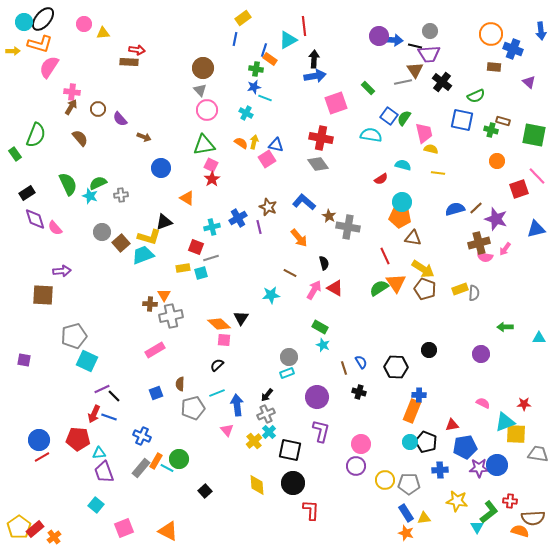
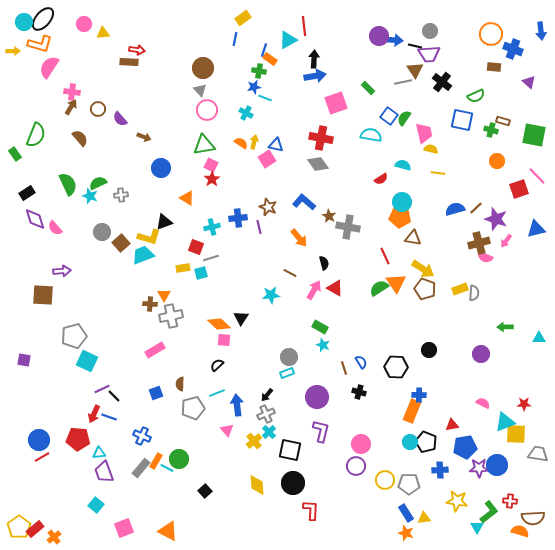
green cross at (256, 69): moved 3 px right, 2 px down
blue cross at (238, 218): rotated 24 degrees clockwise
pink arrow at (505, 249): moved 1 px right, 8 px up
pink semicircle at (485, 257): rotated 14 degrees clockwise
